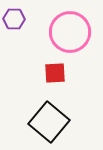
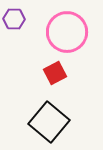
pink circle: moved 3 px left
red square: rotated 25 degrees counterclockwise
